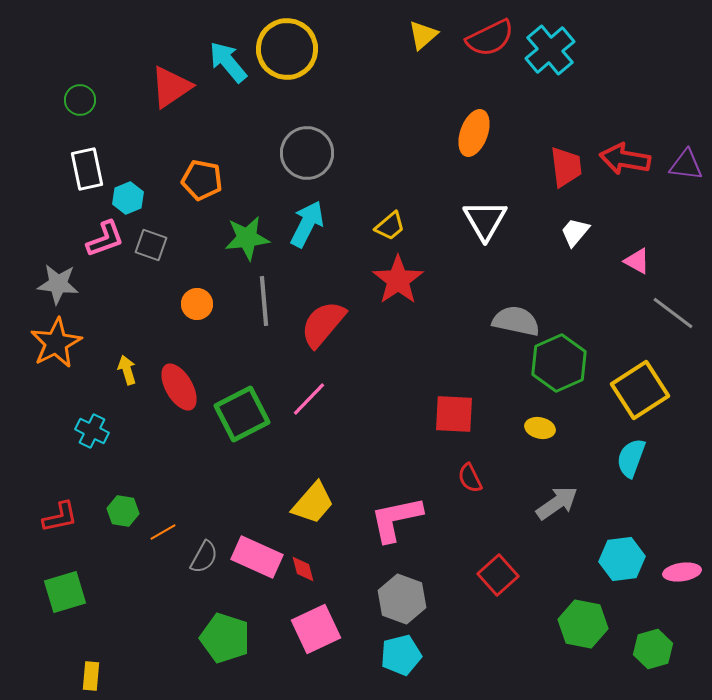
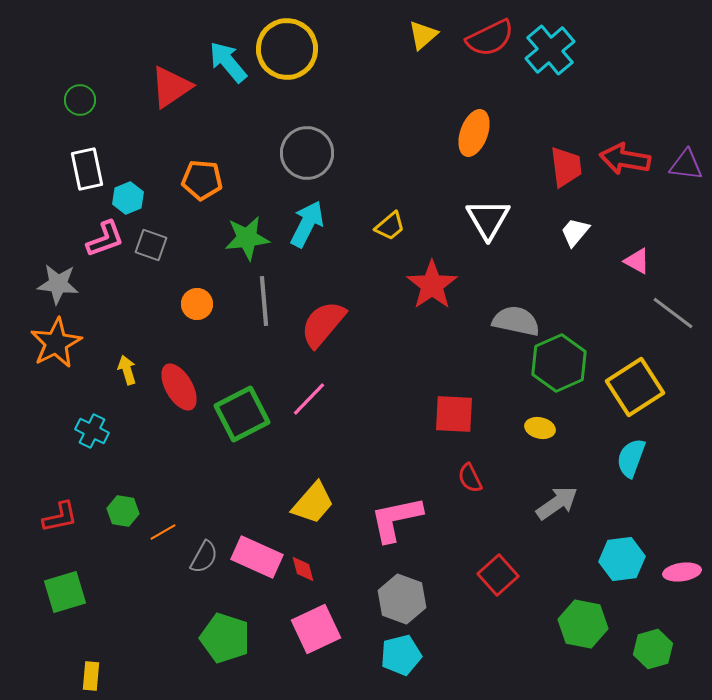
orange pentagon at (202, 180): rotated 6 degrees counterclockwise
white triangle at (485, 220): moved 3 px right, 1 px up
red star at (398, 280): moved 34 px right, 5 px down
yellow square at (640, 390): moved 5 px left, 3 px up
